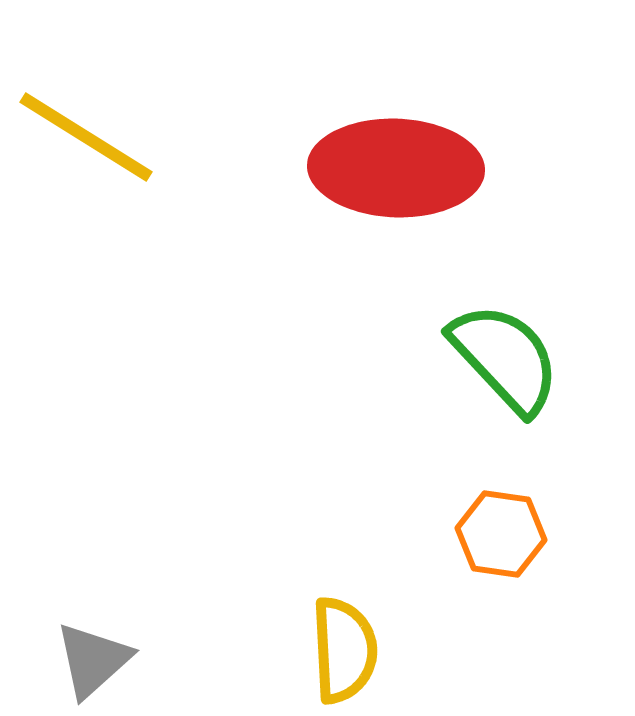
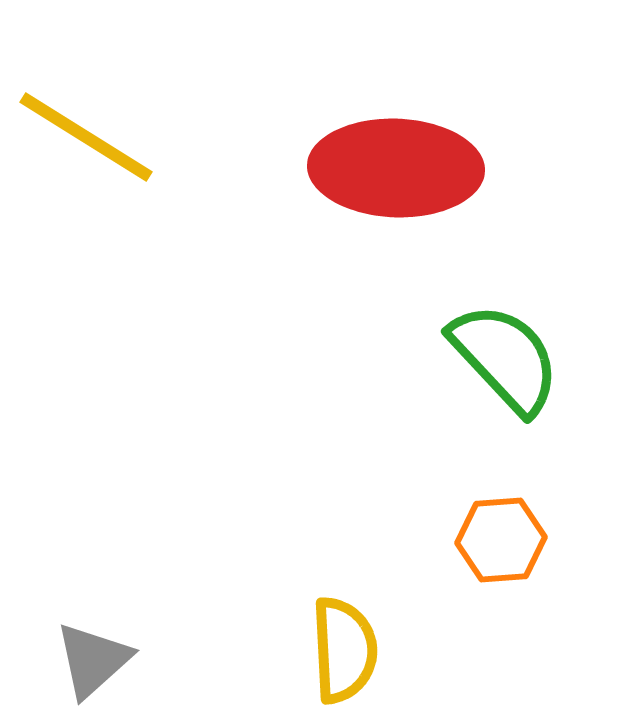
orange hexagon: moved 6 px down; rotated 12 degrees counterclockwise
